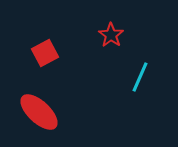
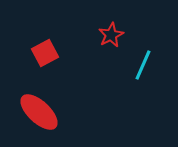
red star: rotated 10 degrees clockwise
cyan line: moved 3 px right, 12 px up
